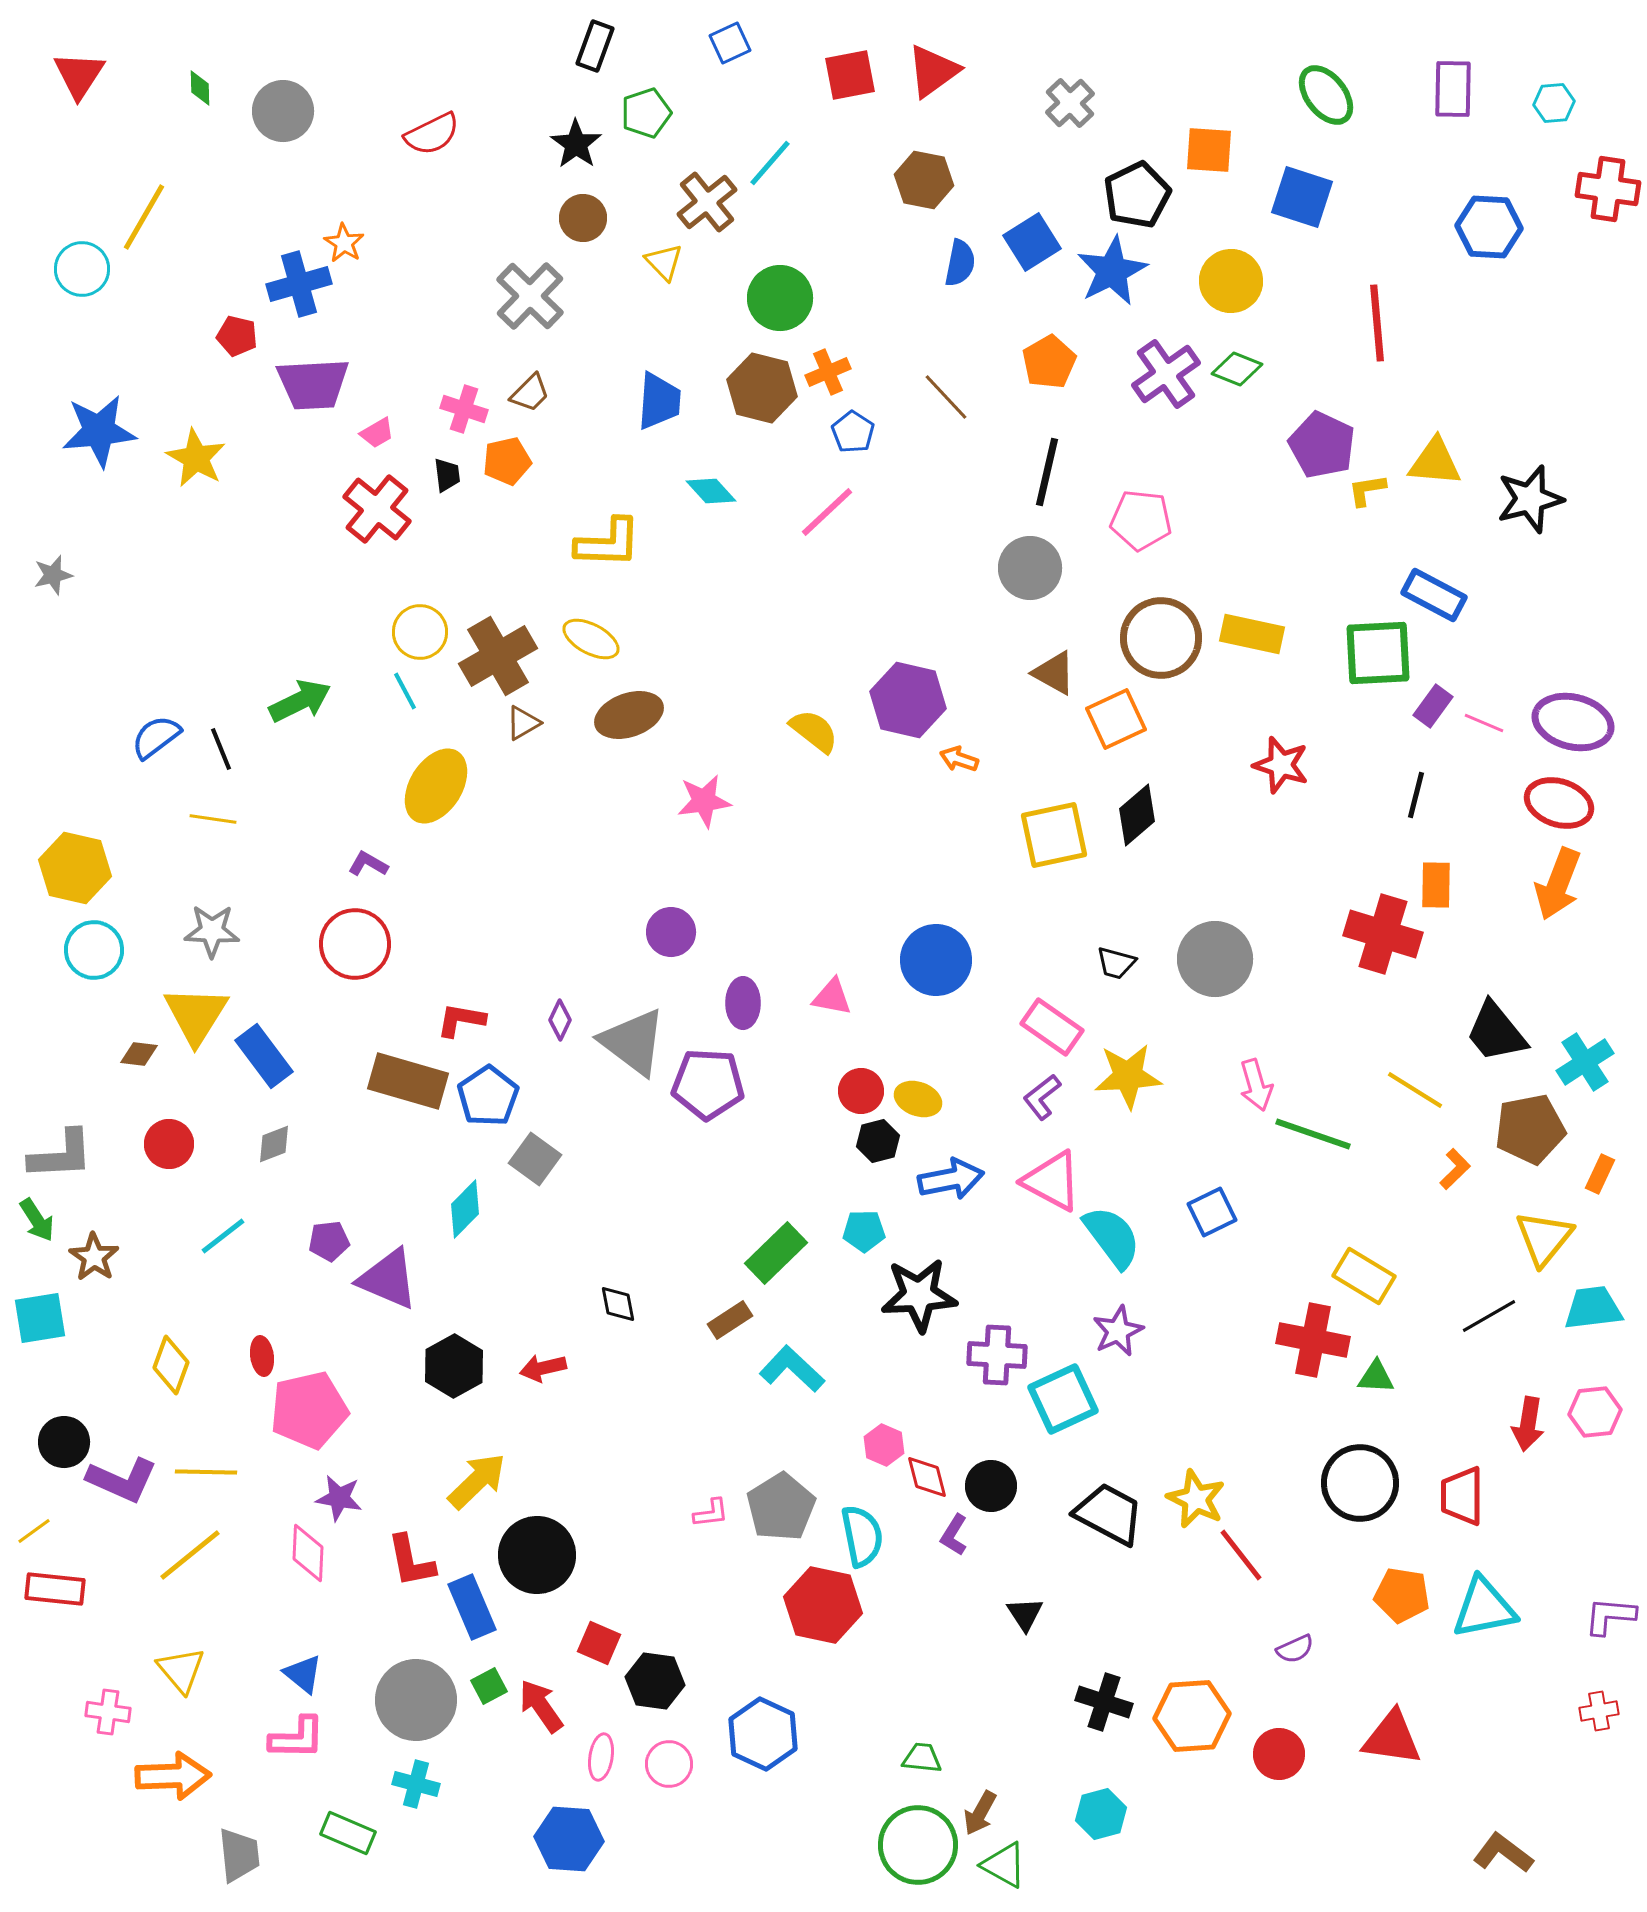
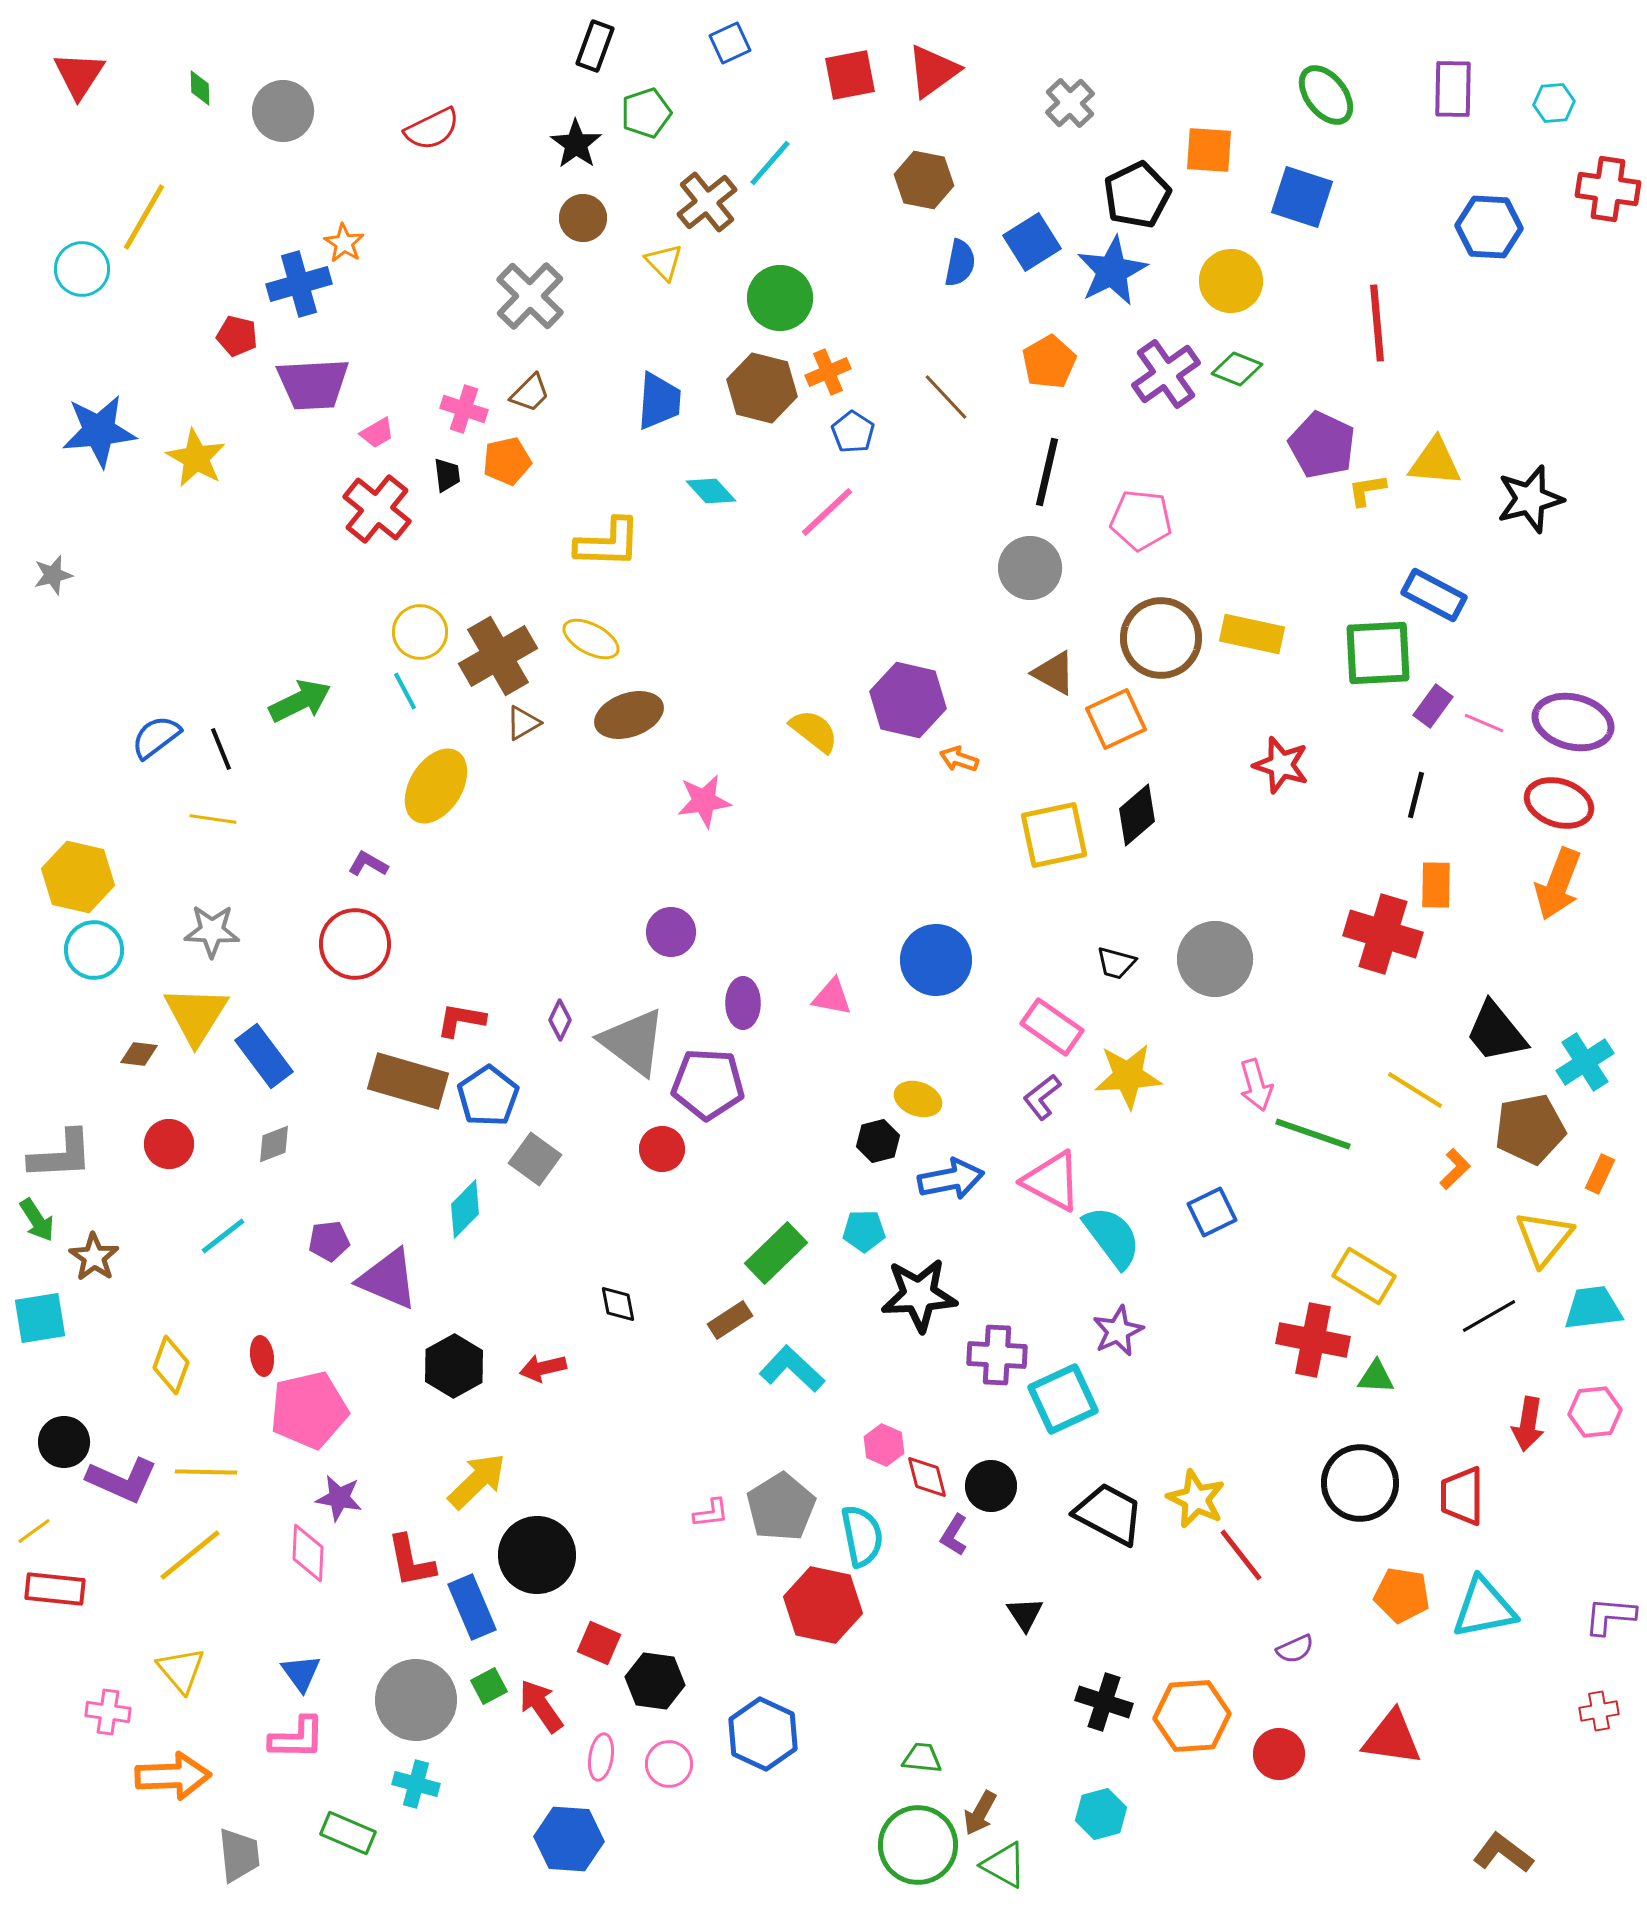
red semicircle at (432, 134): moved 5 px up
yellow hexagon at (75, 868): moved 3 px right, 9 px down
red circle at (861, 1091): moved 199 px left, 58 px down
blue triangle at (303, 1674): moved 2 px left, 1 px up; rotated 15 degrees clockwise
